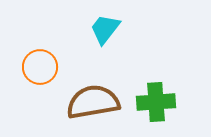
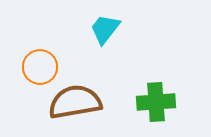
brown semicircle: moved 18 px left
